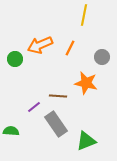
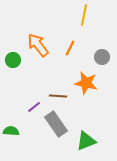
orange arrow: moved 2 px left; rotated 75 degrees clockwise
green circle: moved 2 px left, 1 px down
